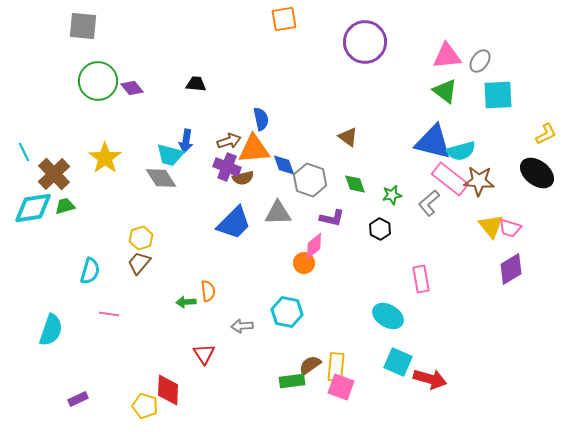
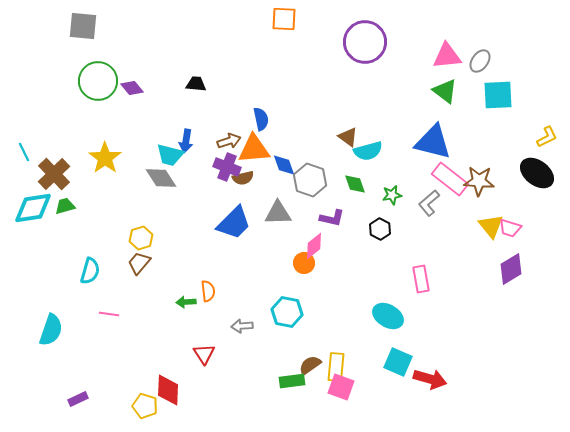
orange square at (284, 19): rotated 12 degrees clockwise
yellow L-shape at (546, 134): moved 1 px right, 3 px down
cyan semicircle at (461, 151): moved 93 px left
